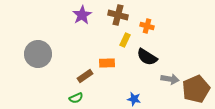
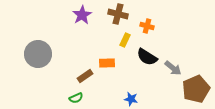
brown cross: moved 1 px up
gray arrow: moved 3 px right, 11 px up; rotated 30 degrees clockwise
blue star: moved 3 px left
